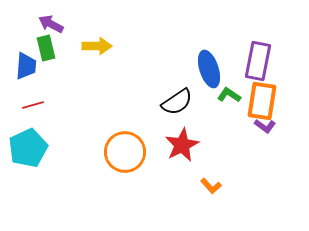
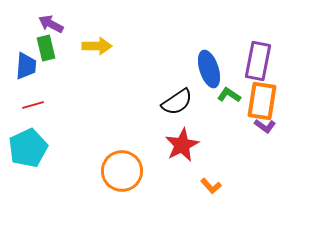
orange circle: moved 3 px left, 19 px down
